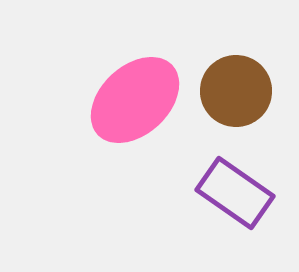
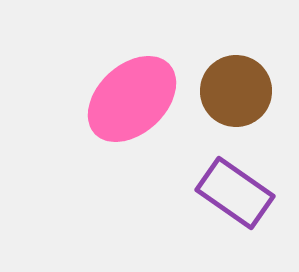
pink ellipse: moved 3 px left, 1 px up
